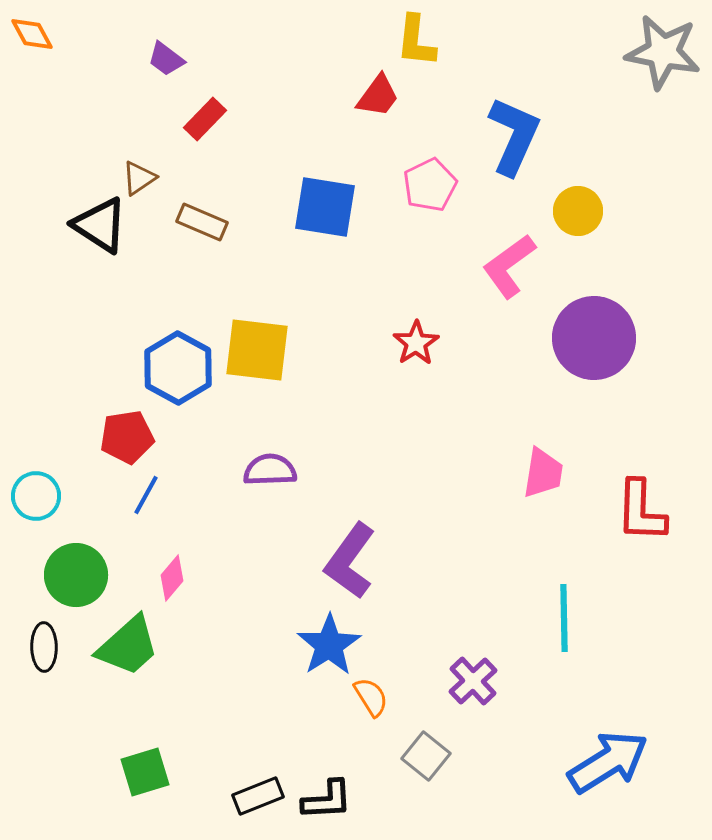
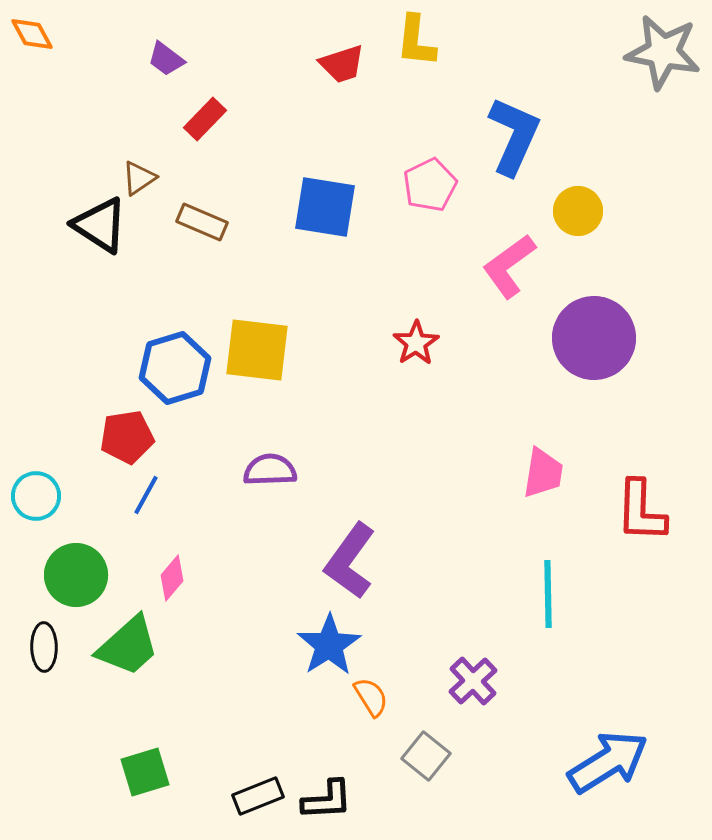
red trapezoid: moved 36 px left, 32 px up; rotated 36 degrees clockwise
blue hexagon: moved 3 px left; rotated 14 degrees clockwise
cyan line: moved 16 px left, 24 px up
